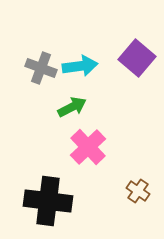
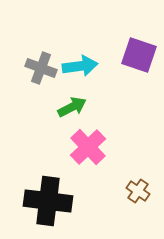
purple square: moved 2 px right, 3 px up; rotated 21 degrees counterclockwise
